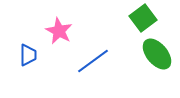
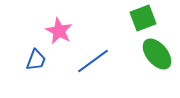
green square: rotated 16 degrees clockwise
blue trapezoid: moved 8 px right, 5 px down; rotated 20 degrees clockwise
